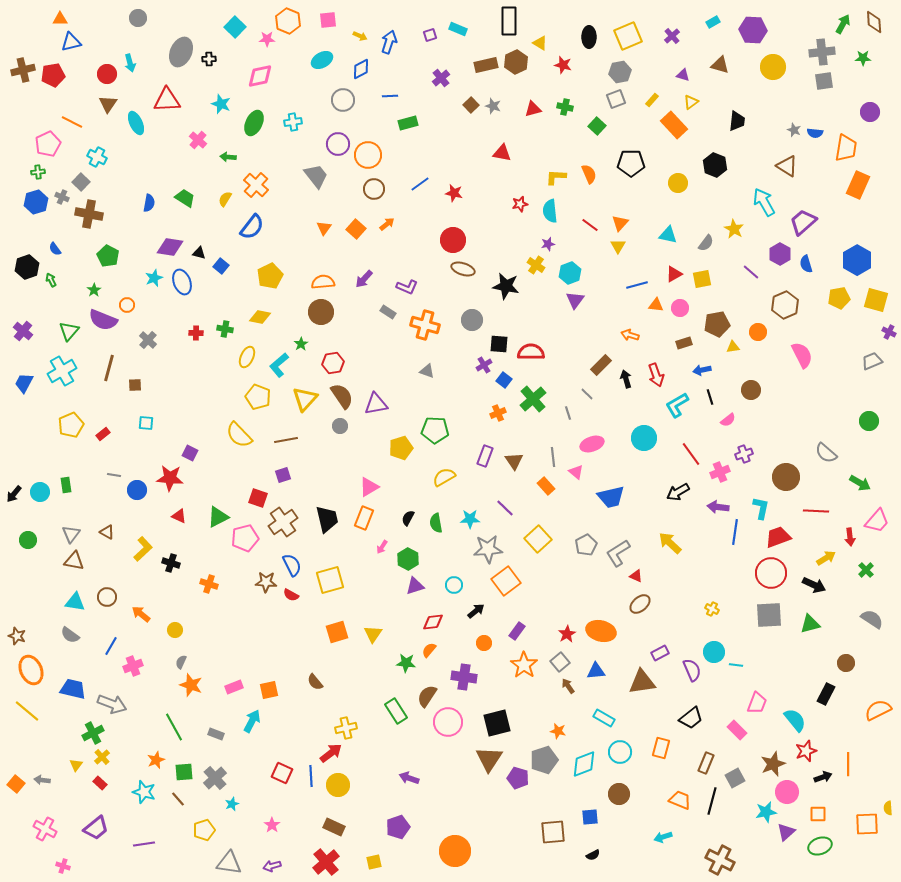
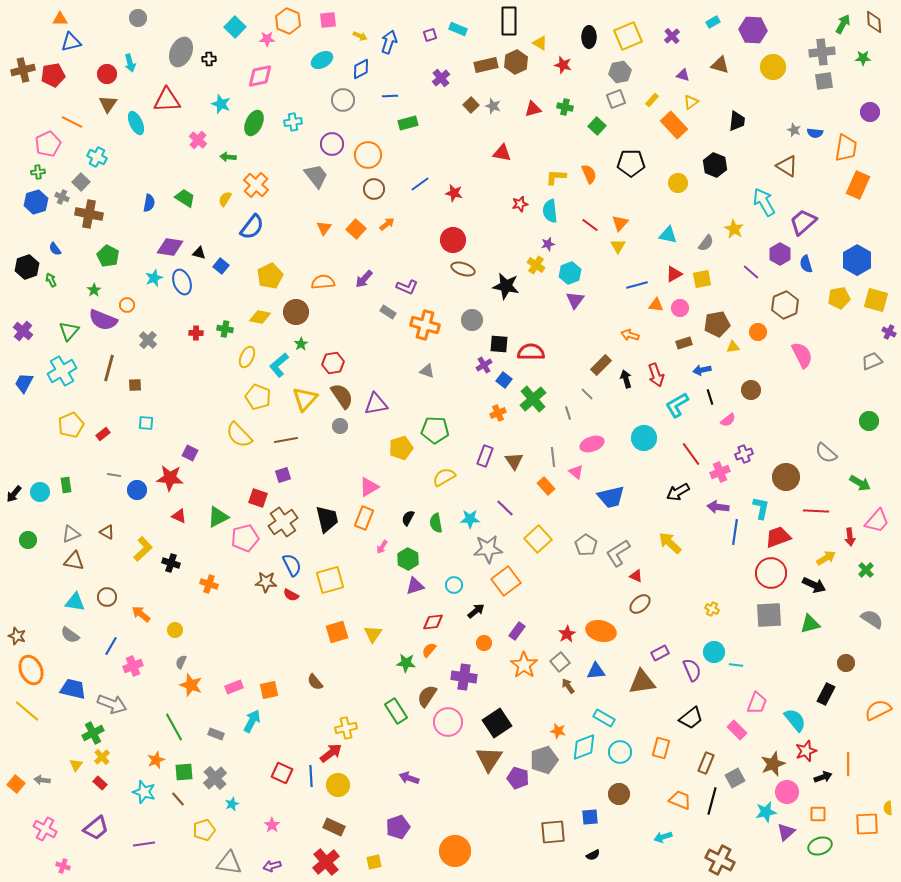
purple circle at (338, 144): moved 6 px left
brown circle at (321, 312): moved 25 px left
gray triangle at (71, 534): rotated 30 degrees clockwise
gray pentagon at (586, 545): rotated 10 degrees counterclockwise
black square at (497, 723): rotated 20 degrees counterclockwise
cyan diamond at (584, 764): moved 17 px up
